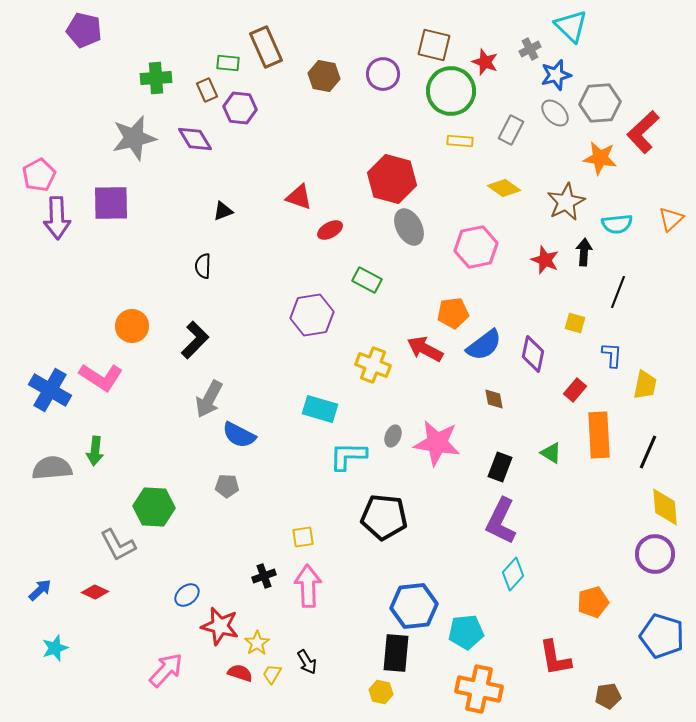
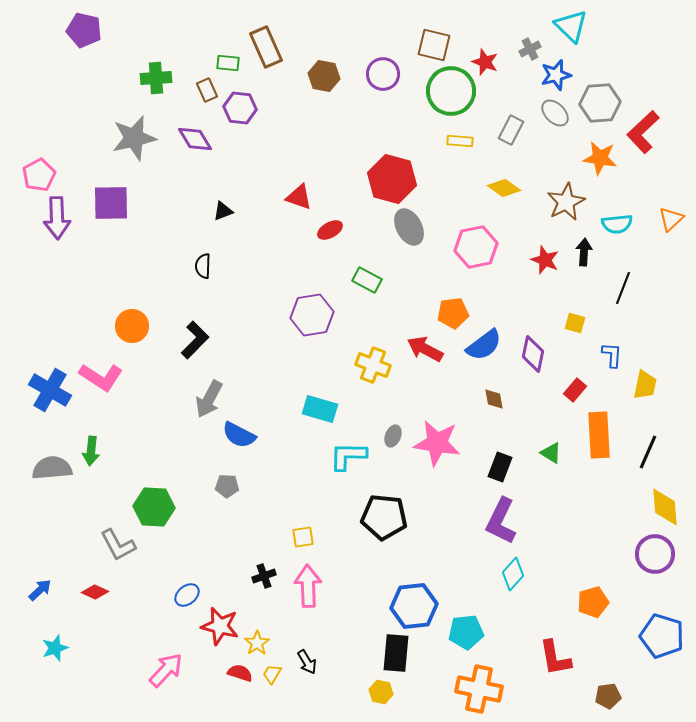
black line at (618, 292): moved 5 px right, 4 px up
green arrow at (95, 451): moved 4 px left
